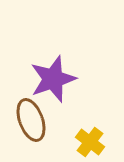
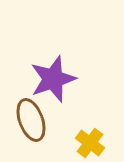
yellow cross: moved 1 px down
